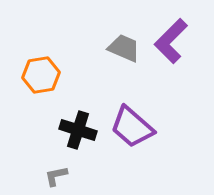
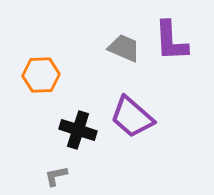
purple L-shape: rotated 48 degrees counterclockwise
orange hexagon: rotated 6 degrees clockwise
purple trapezoid: moved 10 px up
